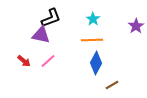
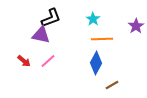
orange line: moved 10 px right, 1 px up
